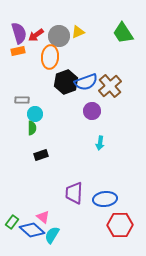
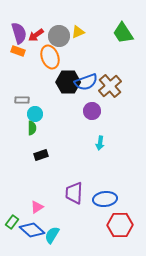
orange rectangle: rotated 32 degrees clockwise
orange ellipse: rotated 25 degrees counterclockwise
black hexagon: moved 2 px right; rotated 20 degrees clockwise
pink triangle: moved 6 px left, 10 px up; rotated 48 degrees clockwise
